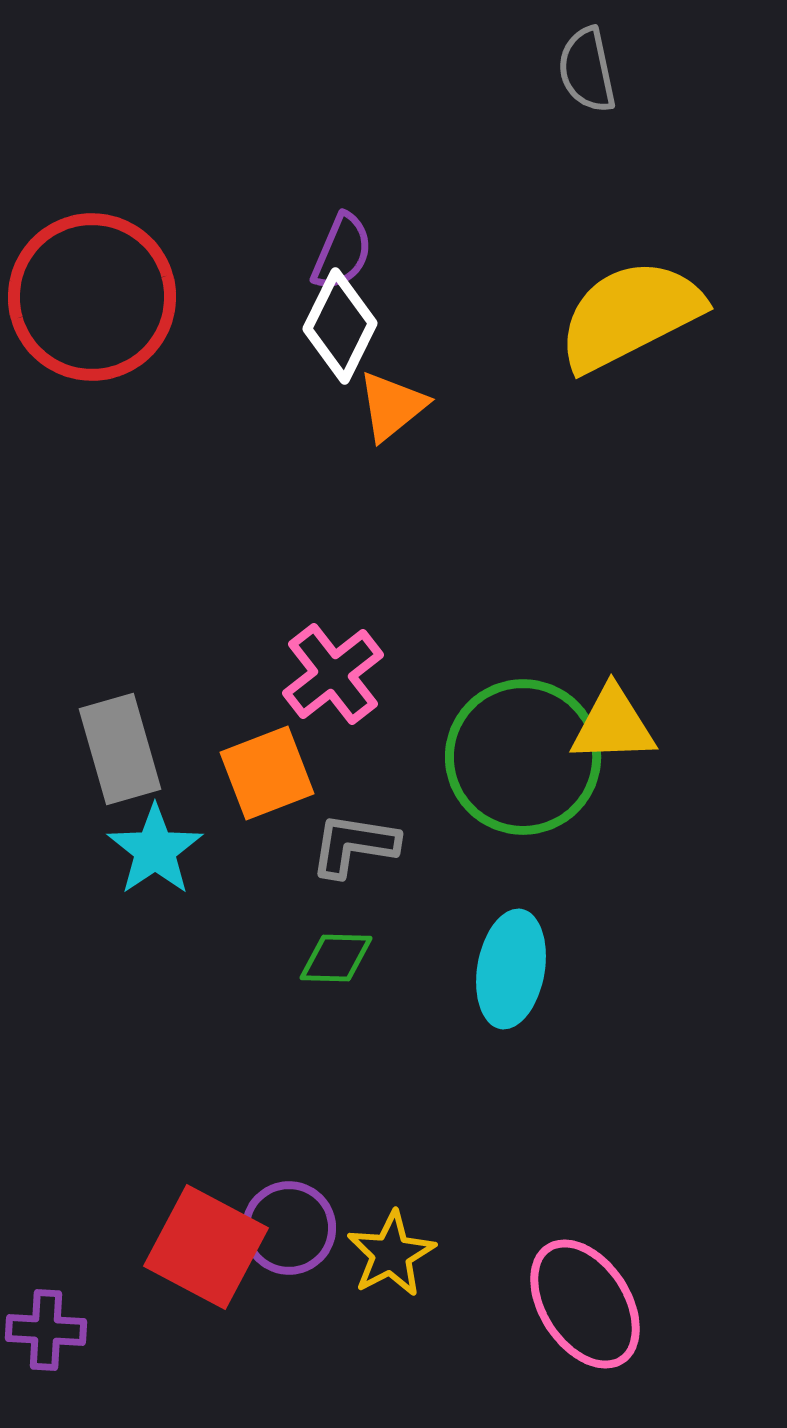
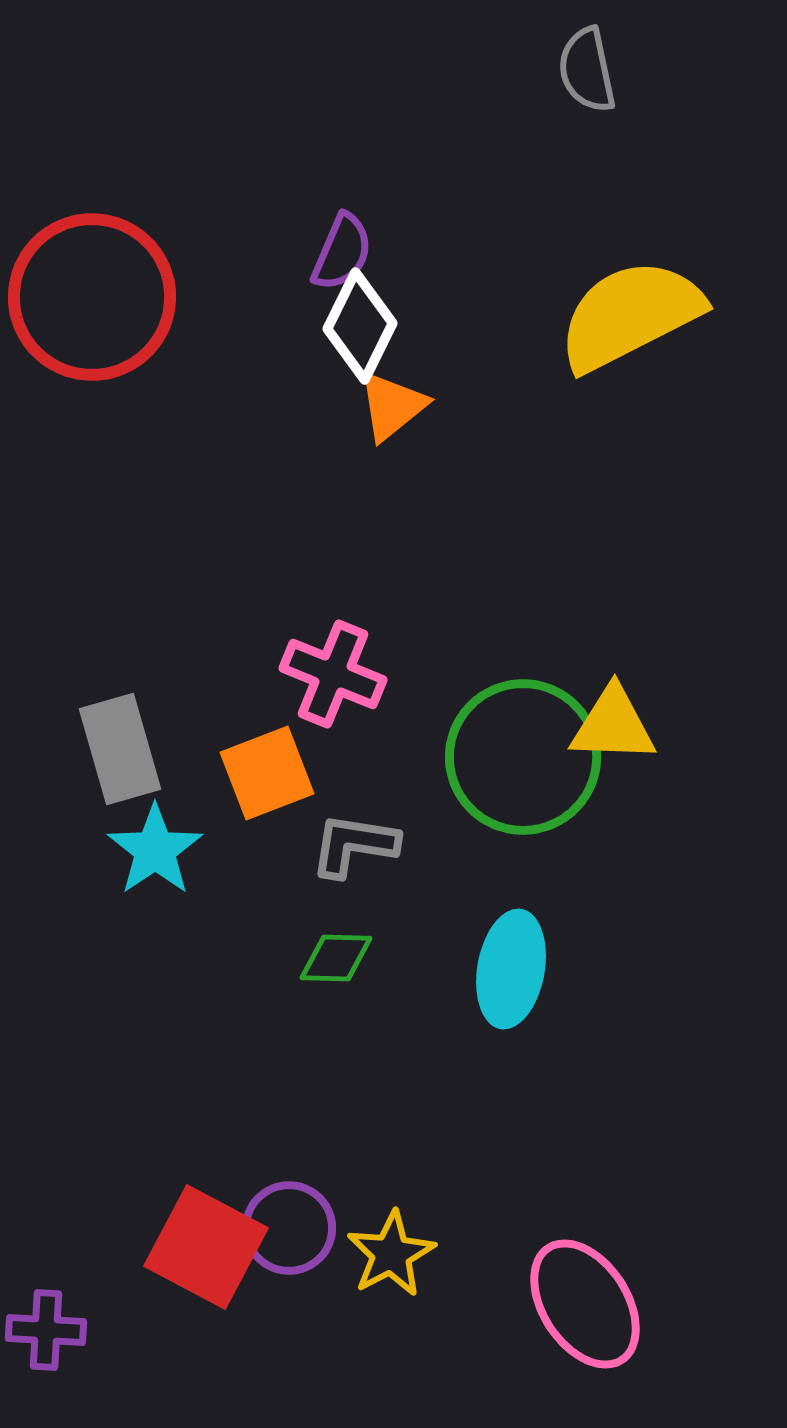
white diamond: moved 20 px right
pink cross: rotated 30 degrees counterclockwise
yellow triangle: rotated 4 degrees clockwise
